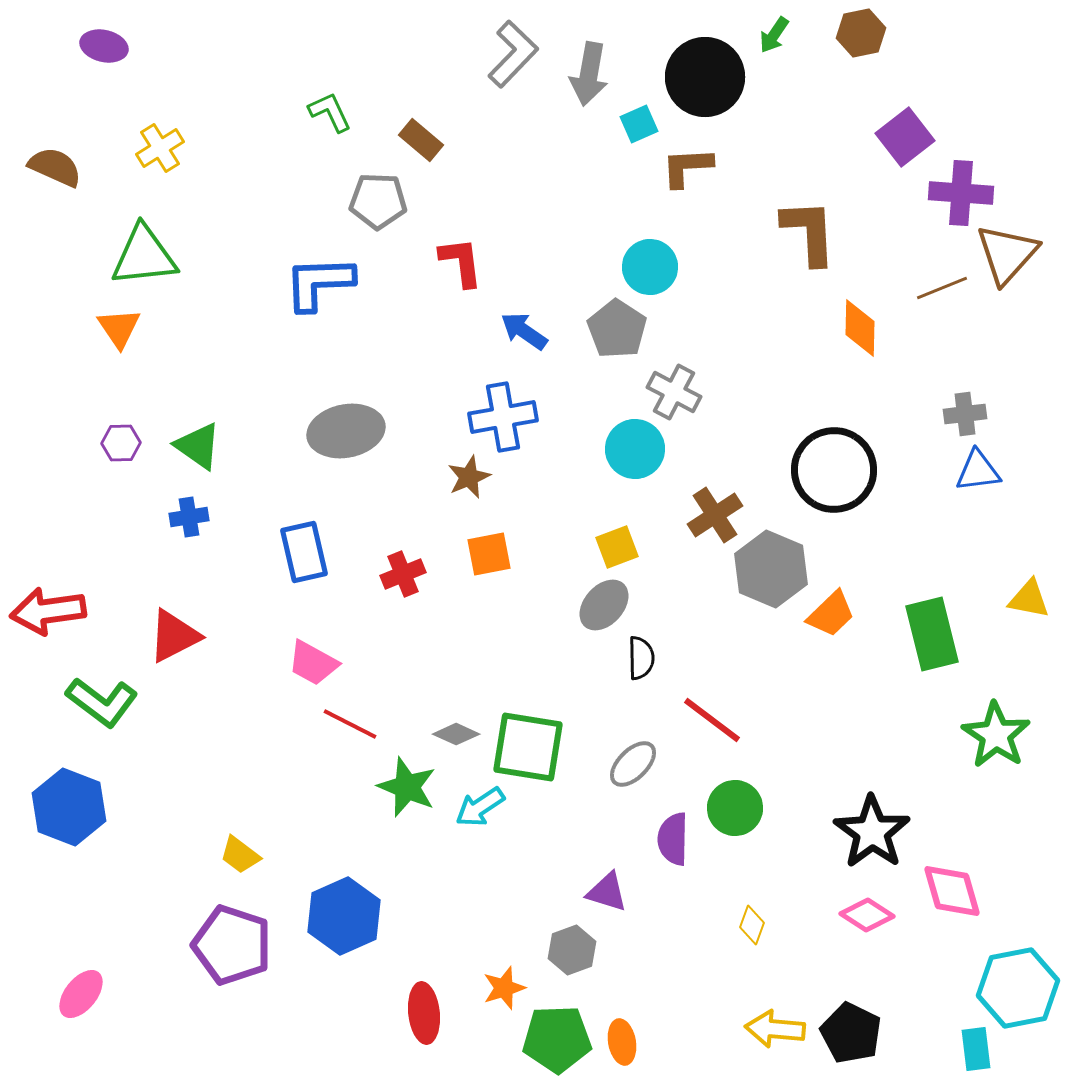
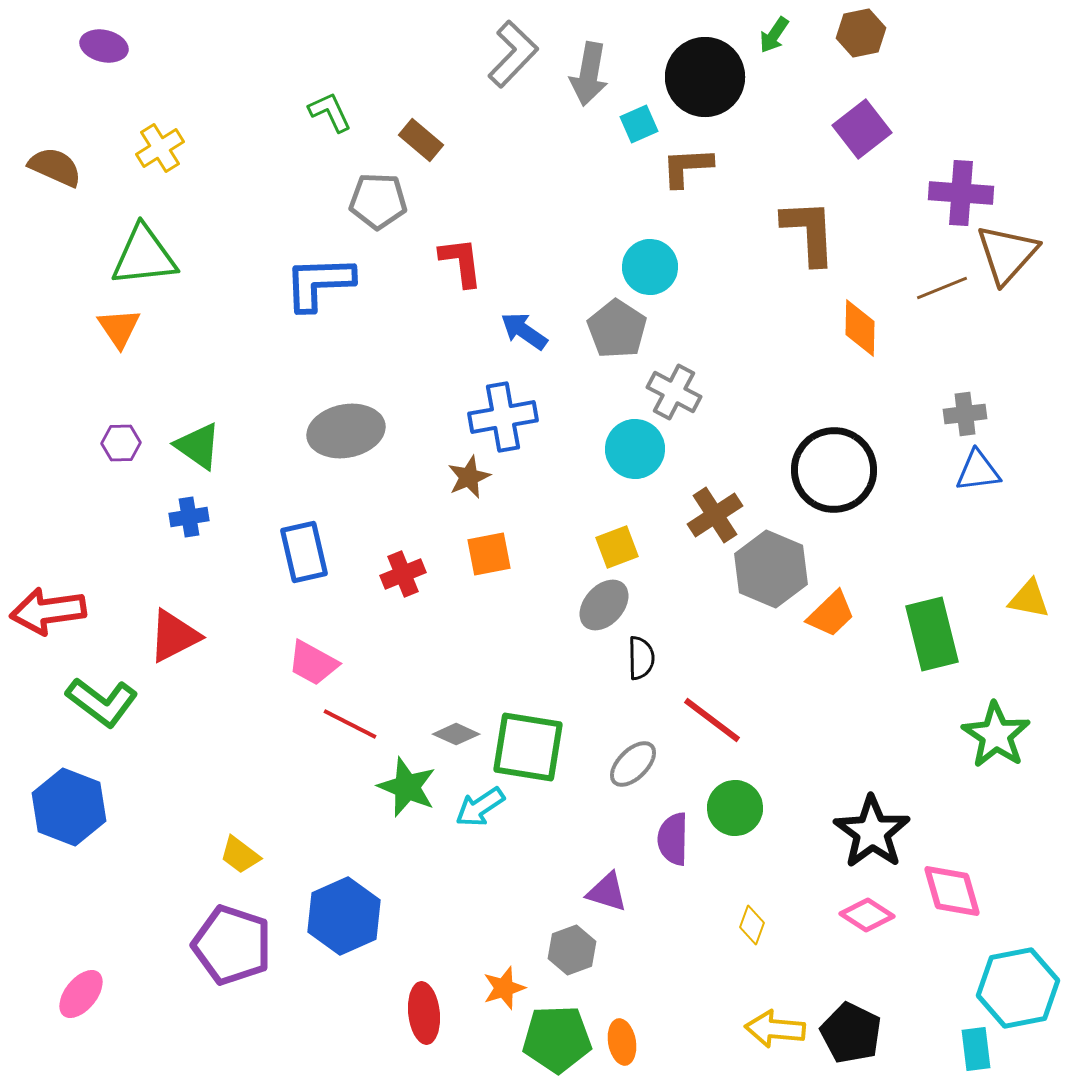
purple square at (905, 137): moved 43 px left, 8 px up
